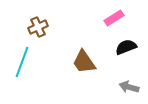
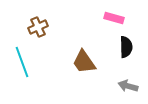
pink rectangle: rotated 48 degrees clockwise
black semicircle: rotated 110 degrees clockwise
cyan line: rotated 40 degrees counterclockwise
gray arrow: moved 1 px left, 1 px up
